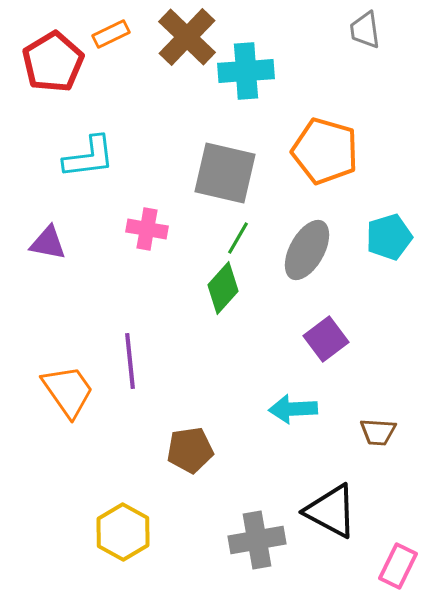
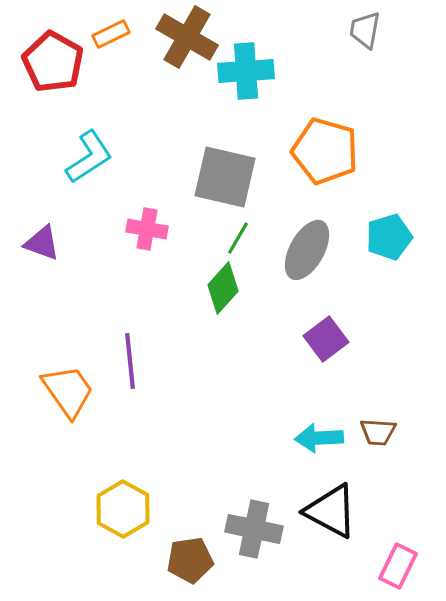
gray trapezoid: rotated 18 degrees clockwise
brown cross: rotated 14 degrees counterclockwise
red pentagon: rotated 12 degrees counterclockwise
cyan L-shape: rotated 26 degrees counterclockwise
gray square: moved 4 px down
purple triangle: moved 6 px left; rotated 9 degrees clockwise
cyan arrow: moved 26 px right, 29 px down
brown pentagon: moved 110 px down
yellow hexagon: moved 23 px up
gray cross: moved 3 px left, 11 px up; rotated 22 degrees clockwise
